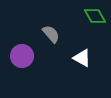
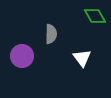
gray semicircle: rotated 42 degrees clockwise
white triangle: rotated 24 degrees clockwise
